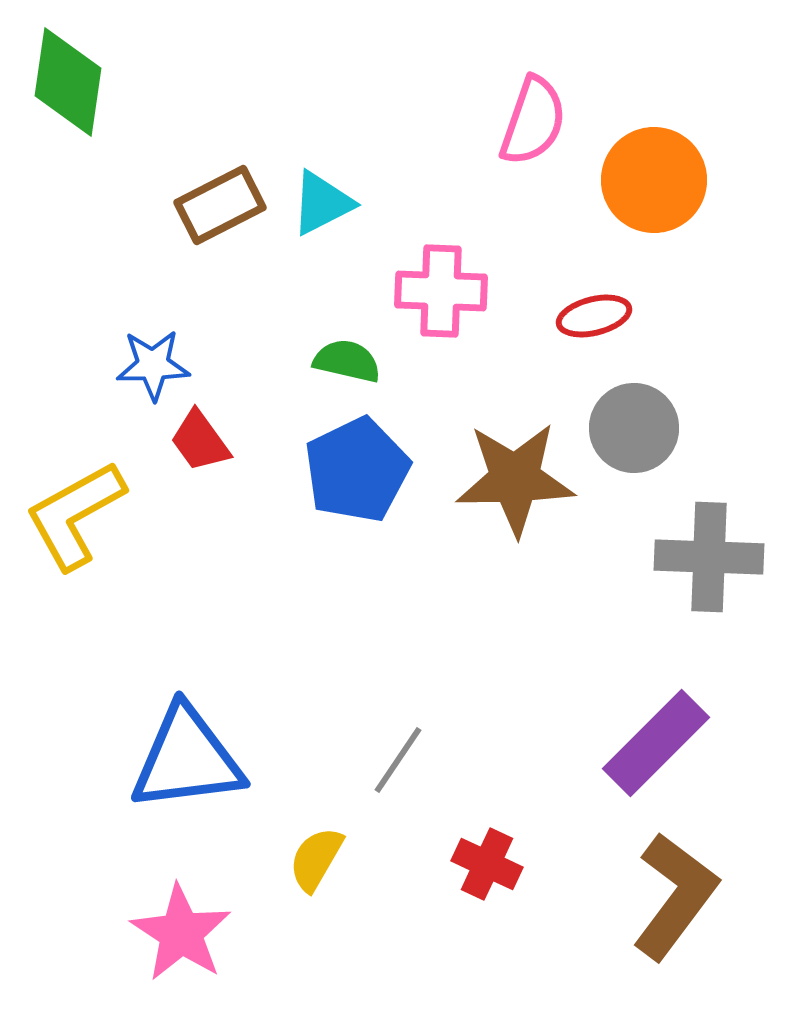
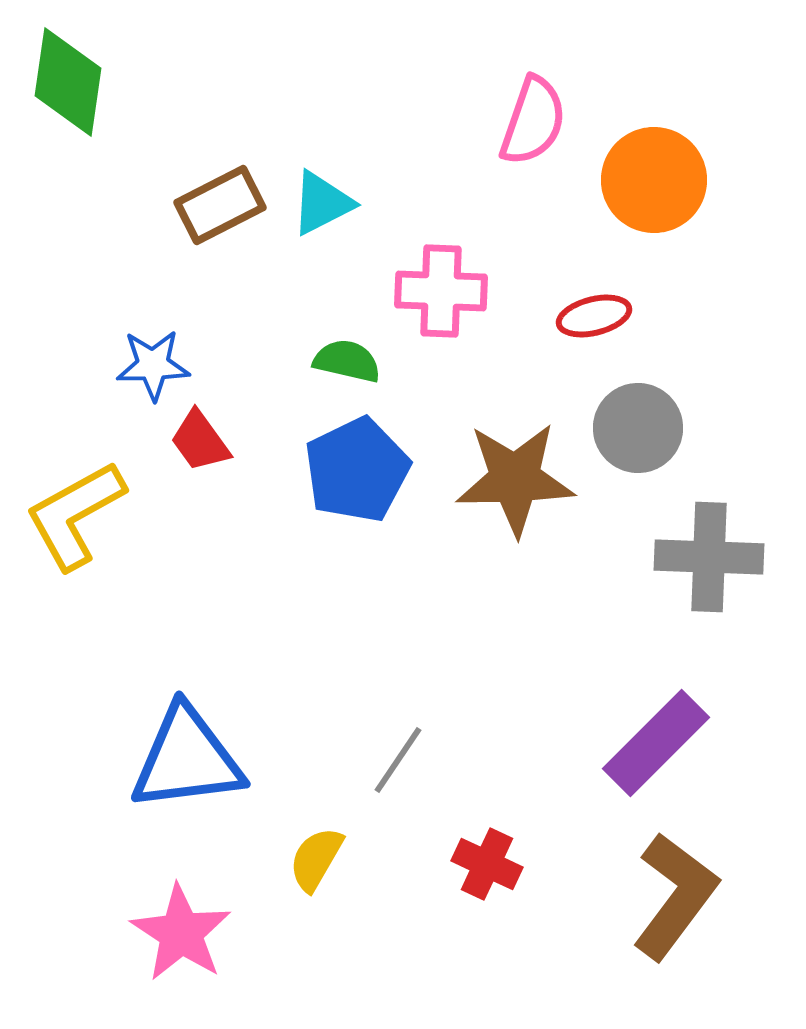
gray circle: moved 4 px right
